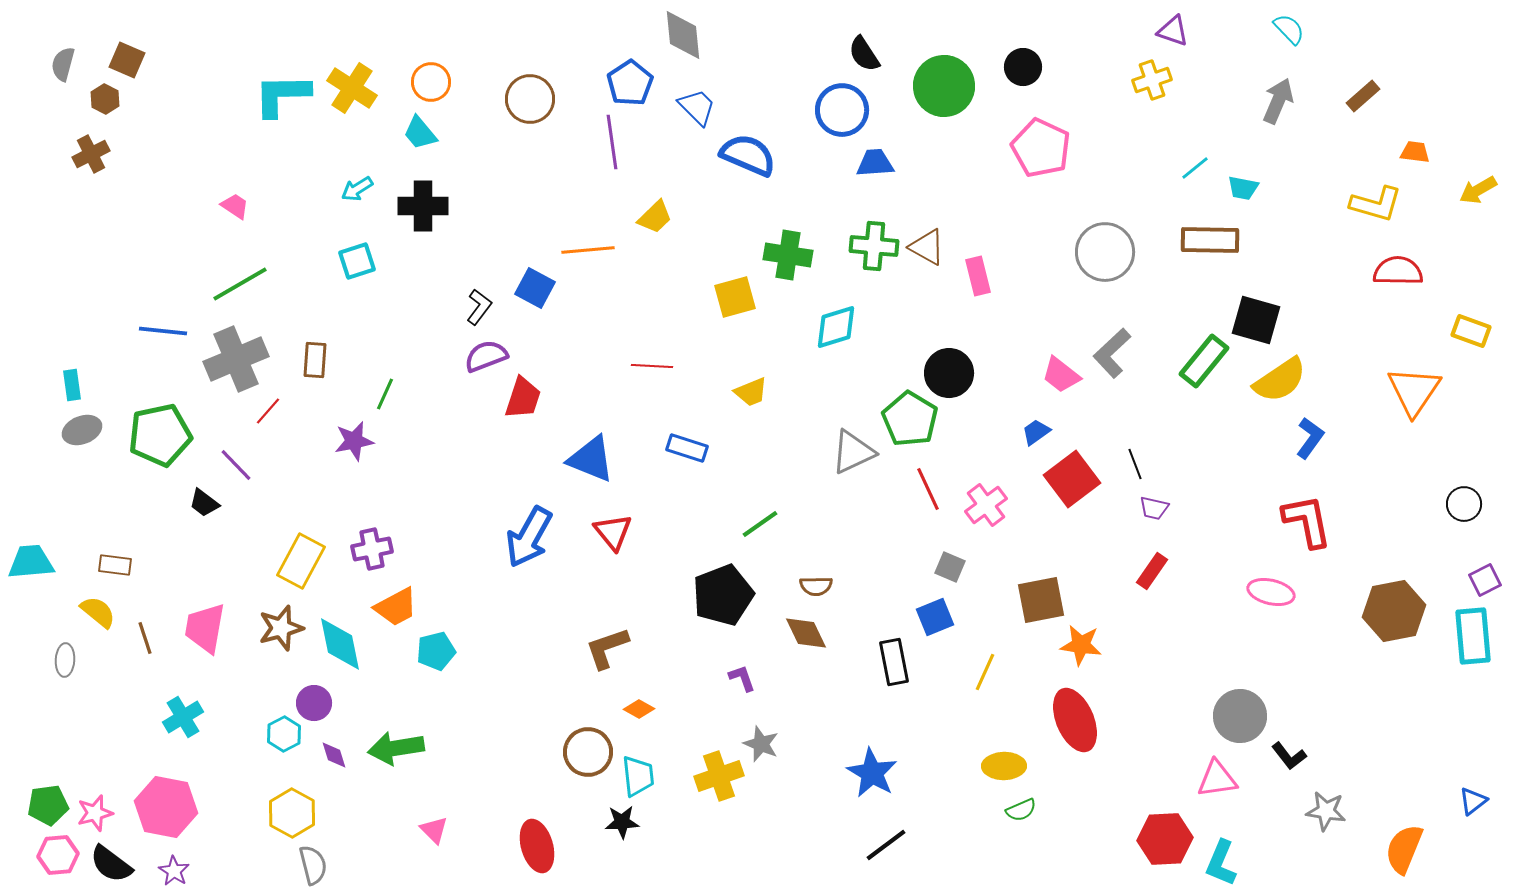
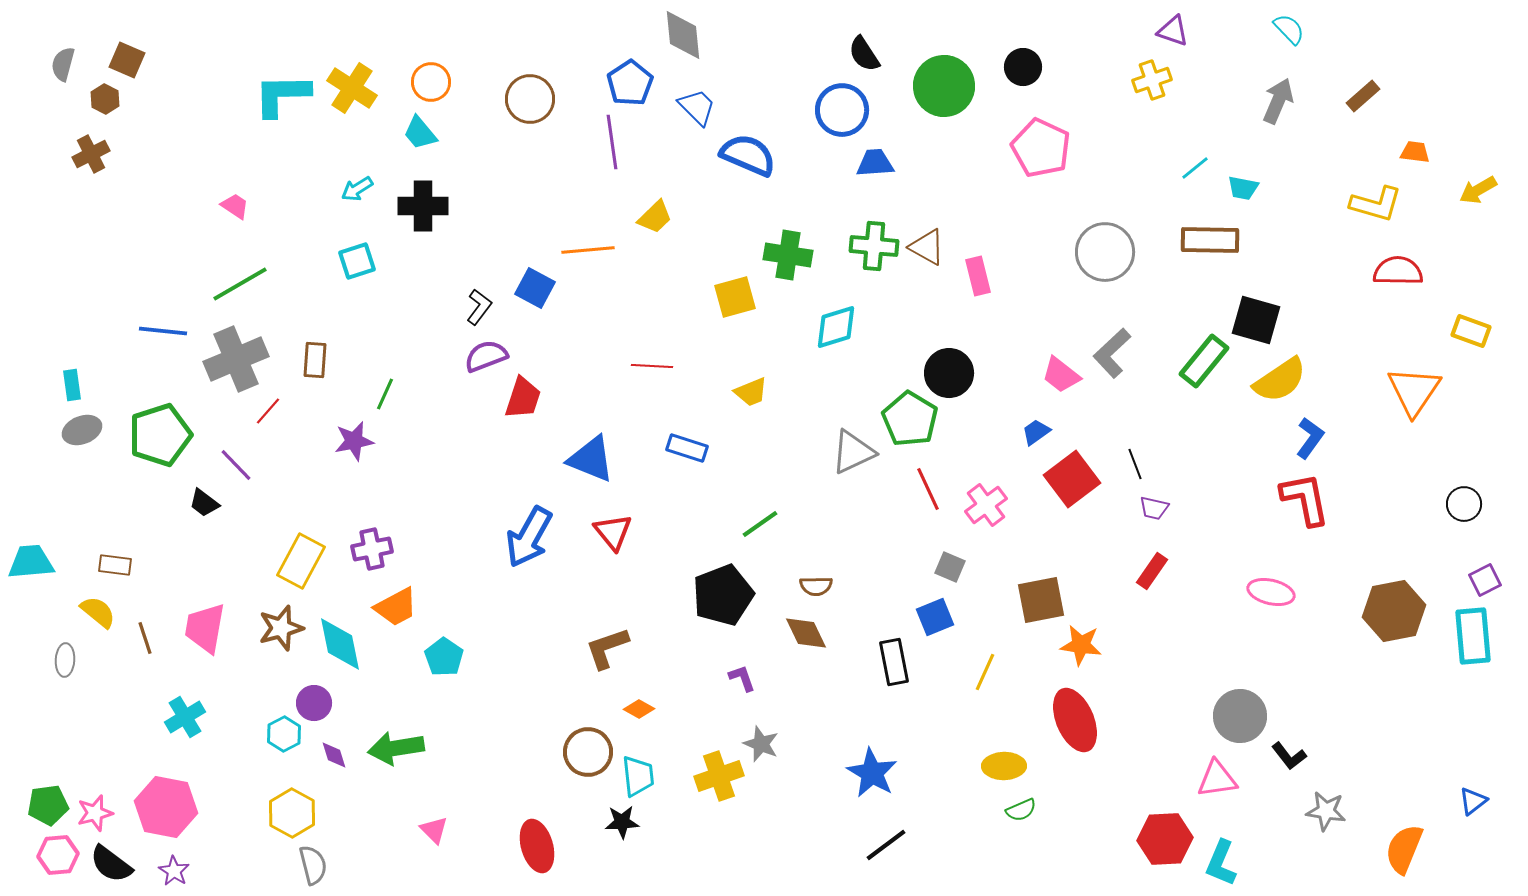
green pentagon at (160, 435): rotated 6 degrees counterclockwise
red L-shape at (1307, 521): moved 2 px left, 22 px up
cyan pentagon at (436, 651): moved 8 px right, 6 px down; rotated 24 degrees counterclockwise
cyan cross at (183, 717): moved 2 px right
